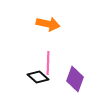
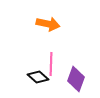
pink line: moved 3 px right, 1 px down
purple diamond: moved 1 px right
